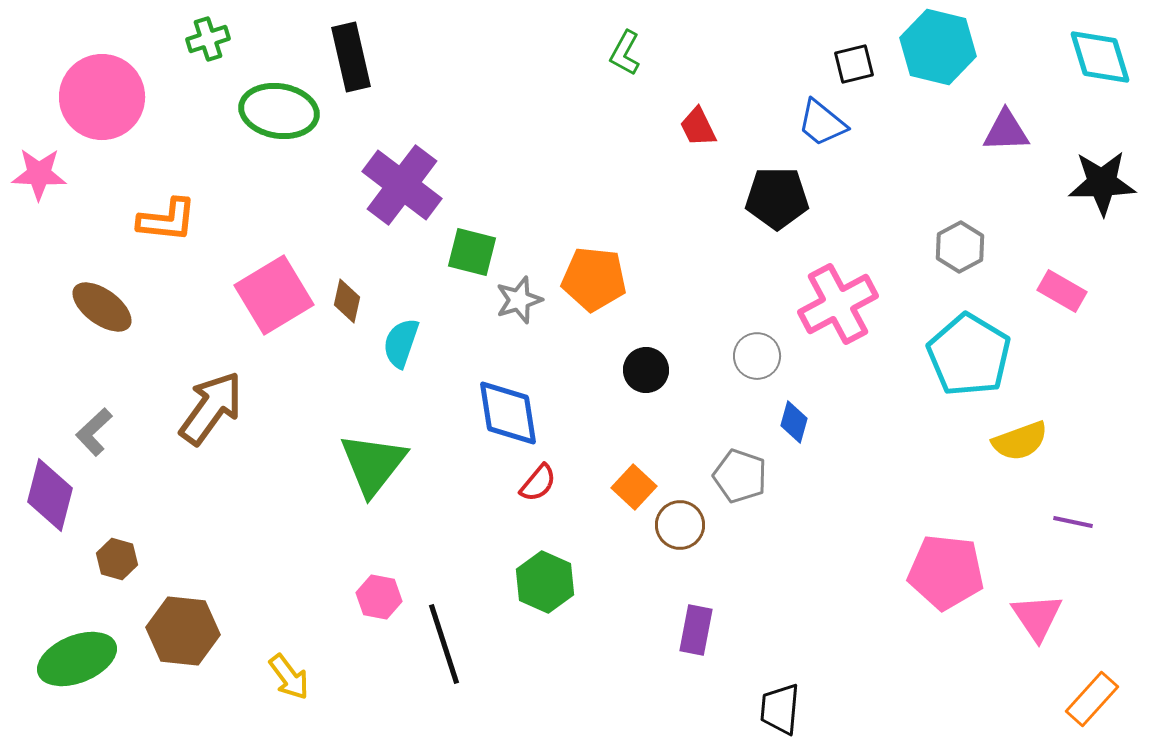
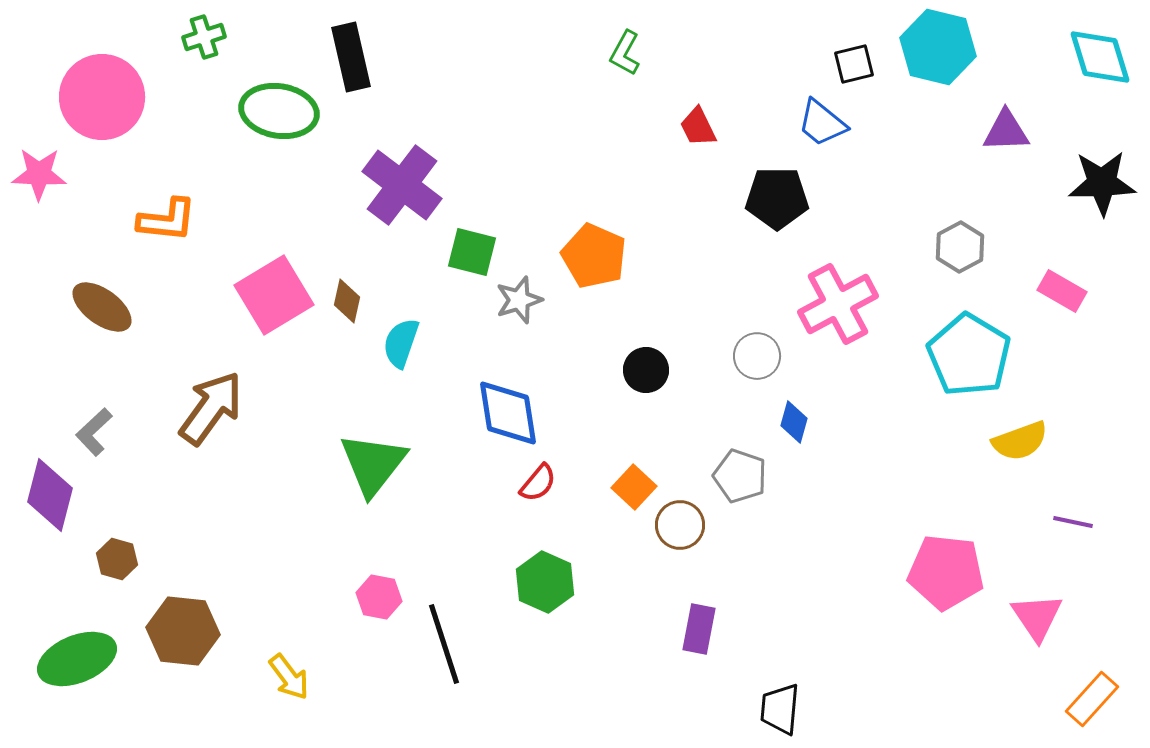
green cross at (208, 39): moved 4 px left, 2 px up
orange pentagon at (594, 279): moved 23 px up; rotated 18 degrees clockwise
purple rectangle at (696, 630): moved 3 px right, 1 px up
